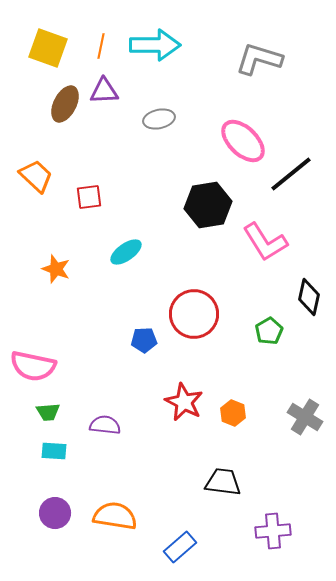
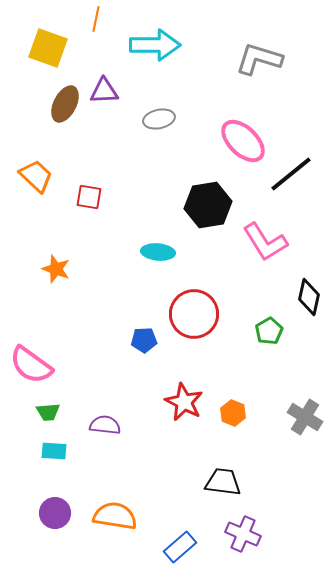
orange line: moved 5 px left, 27 px up
red square: rotated 16 degrees clockwise
cyan ellipse: moved 32 px right; rotated 40 degrees clockwise
pink semicircle: moved 2 px left, 1 px up; rotated 24 degrees clockwise
purple cross: moved 30 px left, 3 px down; rotated 28 degrees clockwise
